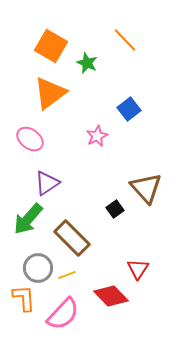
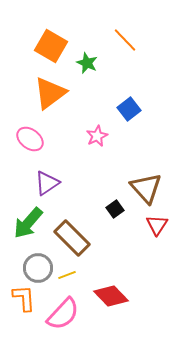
green arrow: moved 4 px down
red triangle: moved 19 px right, 44 px up
